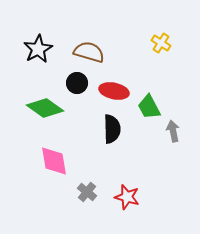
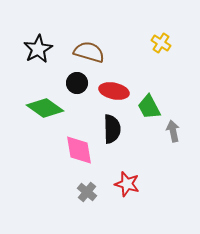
pink diamond: moved 25 px right, 11 px up
red star: moved 13 px up
